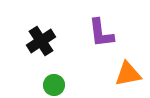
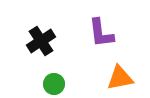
orange triangle: moved 8 px left, 4 px down
green circle: moved 1 px up
